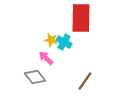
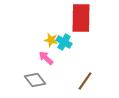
gray diamond: moved 3 px down
